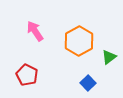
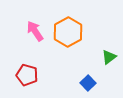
orange hexagon: moved 11 px left, 9 px up
red pentagon: rotated 10 degrees counterclockwise
